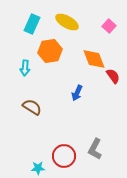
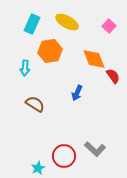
brown semicircle: moved 3 px right, 3 px up
gray L-shape: rotated 75 degrees counterclockwise
cyan star: rotated 24 degrees counterclockwise
